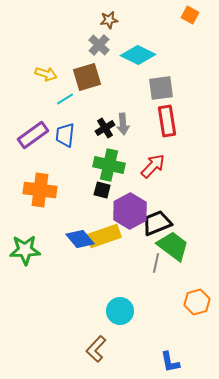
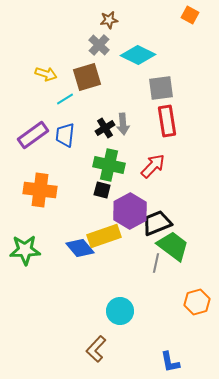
blue diamond: moved 9 px down
